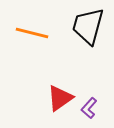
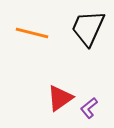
black trapezoid: moved 2 px down; rotated 9 degrees clockwise
purple L-shape: rotated 10 degrees clockwise
